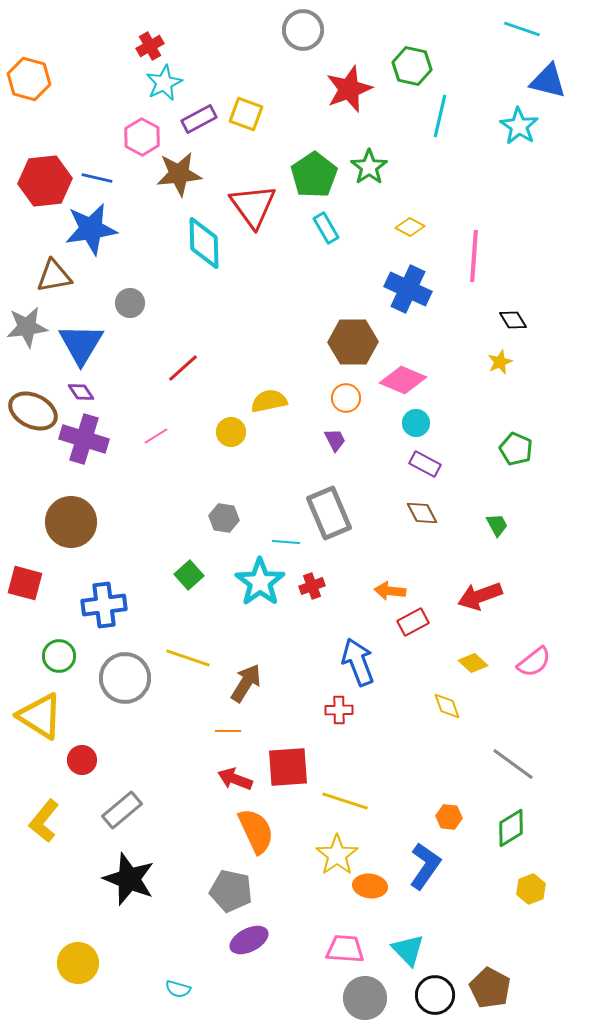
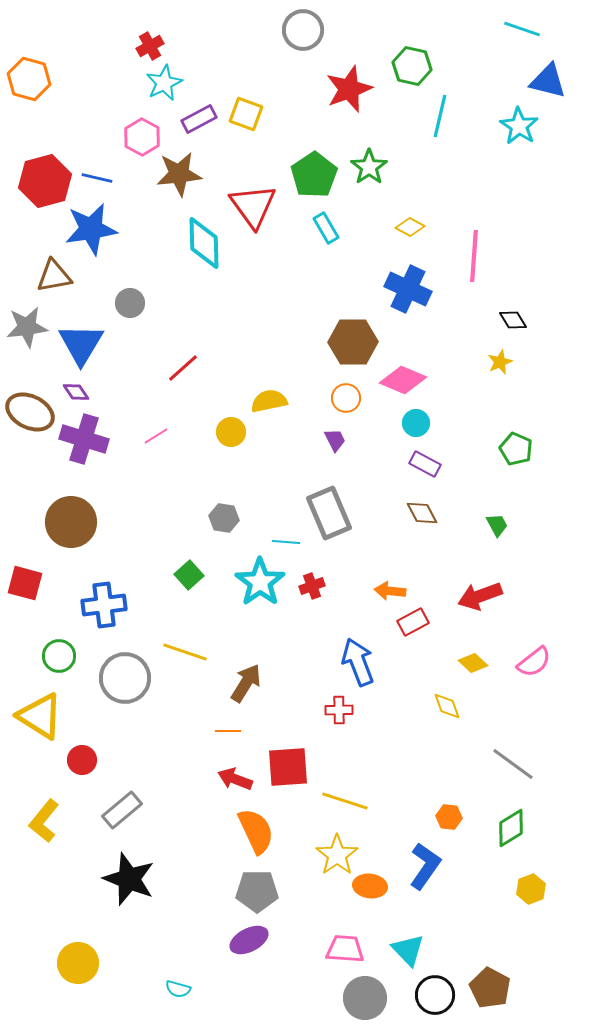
red hexagon at (45, 181): rotated 9 degrees counterclockwise
purple diamond at (81, 392): moved 5 px left
brown ellipse at (33, 411): moved 3 px left, 1 px down
yellow line at (188, 658): moved 3 px left, 6 px up
gray pentagon at (231, 891): moved 26 px right; rotated 12 degrees counterclockwise
